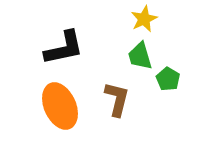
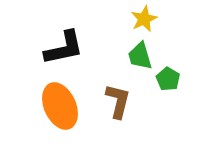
brown L-shape: moved 1 px right, 2 px down
